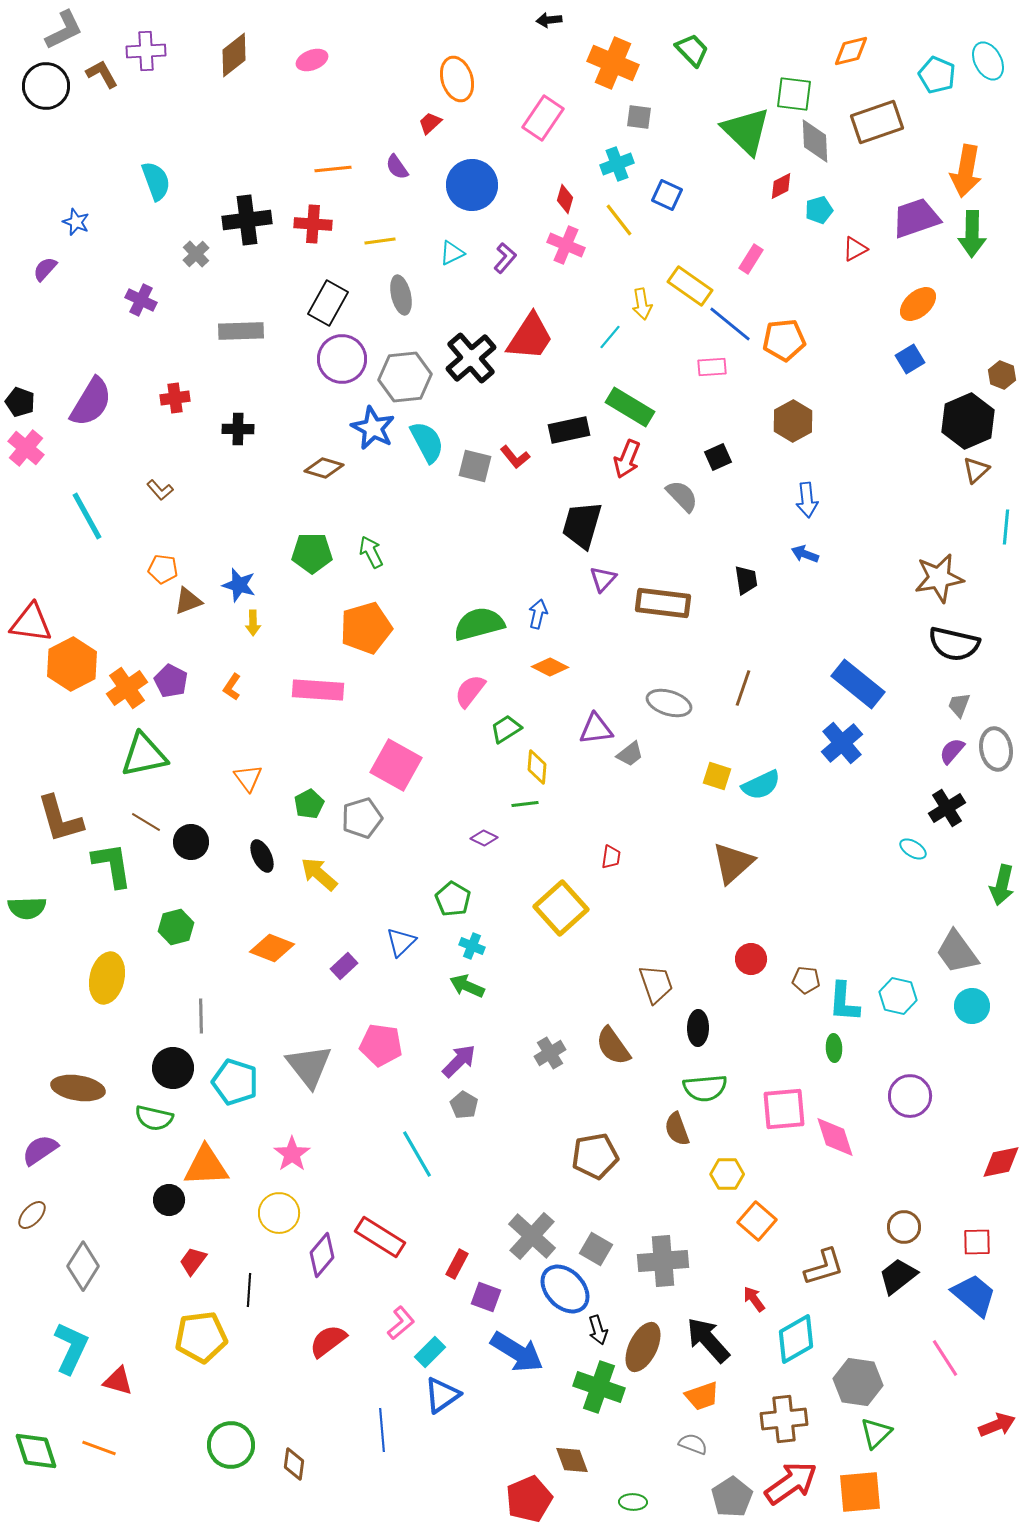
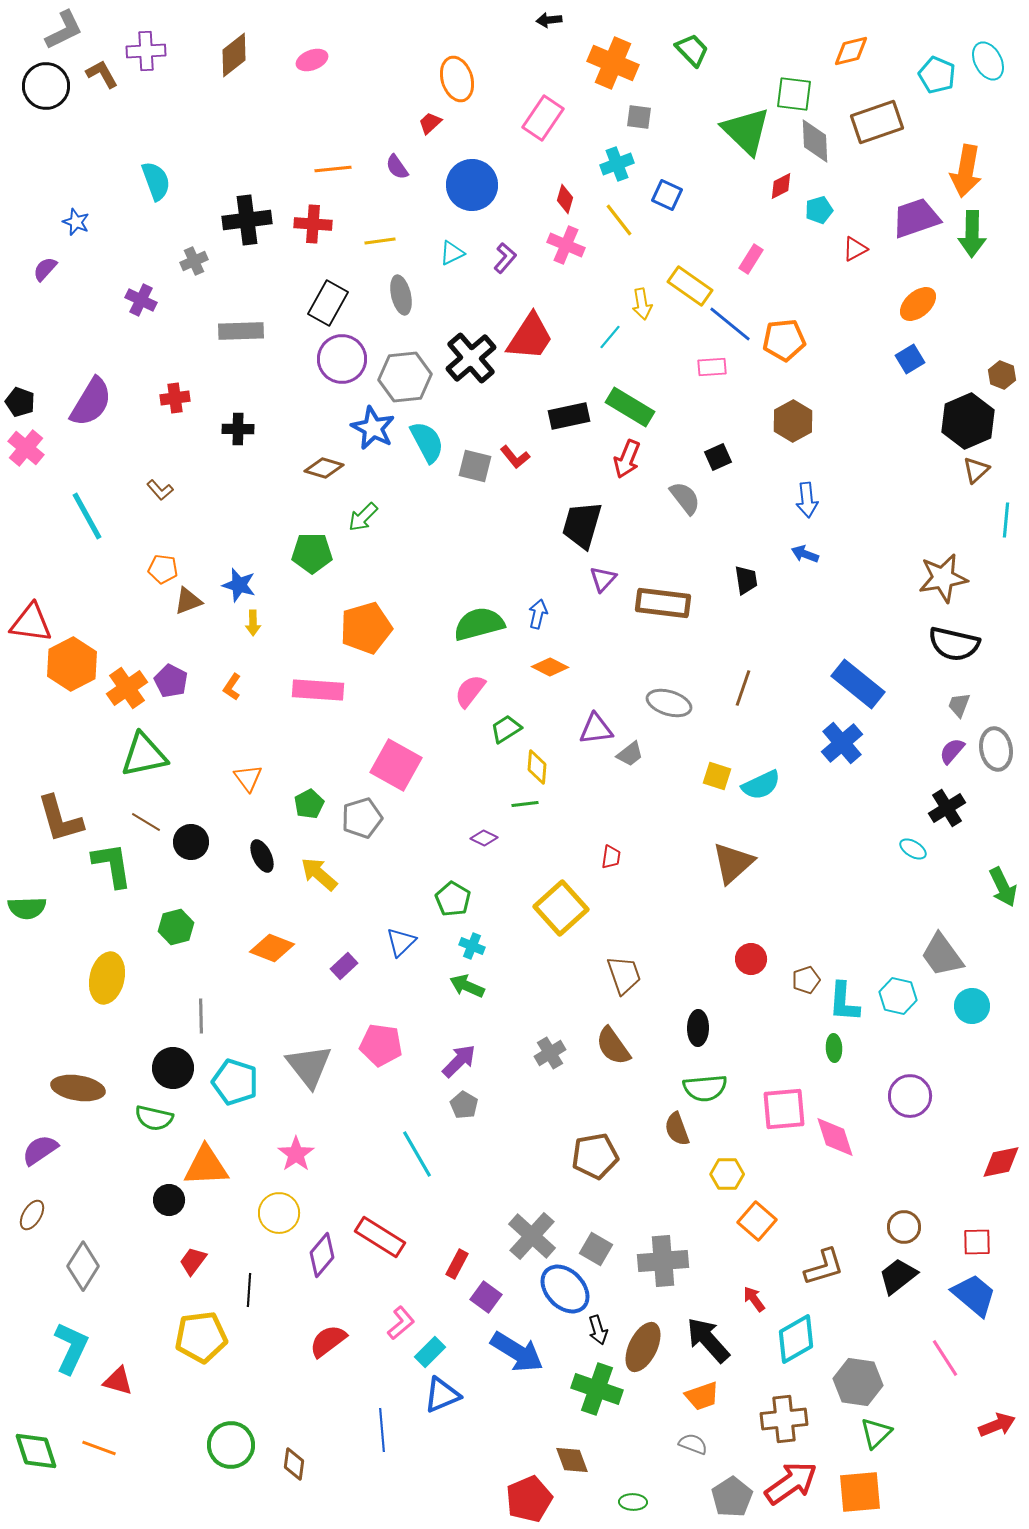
gray cross at (196, 254): moved 2 px left, 7 px down; rotated 20 degrees clockwise
black rectangle at (569, 430): moved 14 px up
gray semicircle at (682, 496): moved 3 px right, 2 px down; rotated 6 degrees clockwise
cyan line at (1006, 527): moved 7 px up
green arrow at (371, 552): moved 8 px left, 35 px up; rotated 108 degrees counterclockwise
brown star at (939, 578): moved 4 px right
green arrow at (1002, 885): moved 1 px right, 2 px down; rotated 39 degrees counterclockwise
gray trapezoid at (957, 952): moved 15 px left, 3 px down
brown pentagon at (806, 980): rotated 24 degrees counterclockwise
brown trapezoid at (656, 984): moved 32 px left, 9 px up
pink star at (292, 1154): moved 4 px right
brown ellipse at (32, 1215): rotated 12 degrees counterclockwise
purple square at (486, 1297): rotated 16 degrees clockwise
green cross at (599, 1387): moved 2 px left, 2 px down
blue triangle at (442, 1395): rotated 12 degrees clockwise
